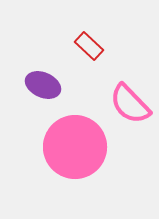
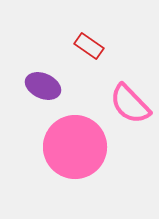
red rectangle: rotated 8 degrees counterclockwise
purple ellipse: moved 1 px down
